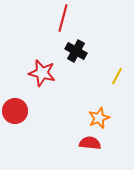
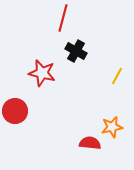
orange star: moved 13 px right, 9 px down; rotated 10 degrees clockwise
